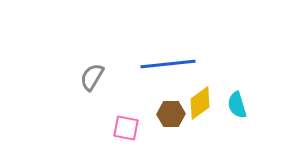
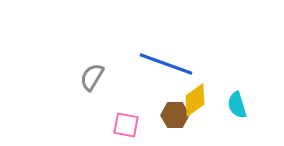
blue line: moved 2 px left; rotated 26 degrees clockwise
yellow diamond: moved 5 px left, 3 px up
brown hexagon: moved 4 px right, 1 px down
pink square: moved 3 px up
